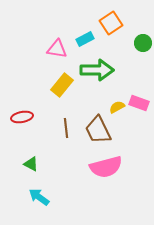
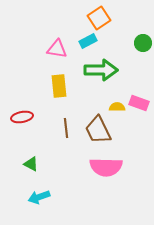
orange square: moved 12 px left, 5 px up
cyan rectangle: moved 3 px right, 2 px down
green arrow: moved 4 px right
yellow rectangle: moved 3 px left, 1 px down; rotated 45 degrees counterclockwise
yellow semicircle: rotated 28 degrees clockwise
pink semicircle: rotated 16 degrees clockwise
cyan arrow: rotated 55 degrees counterclockwise
